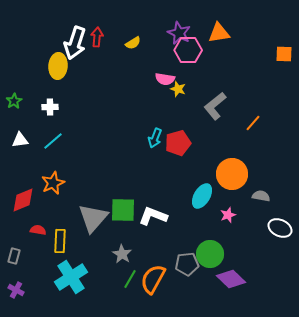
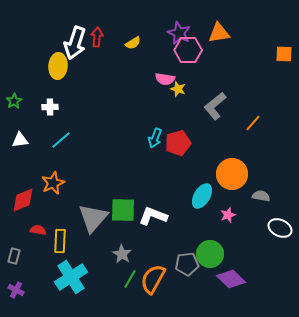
cyan line: moved 8 px right, 1 px up
